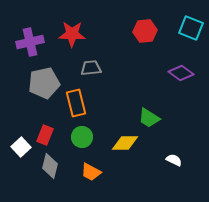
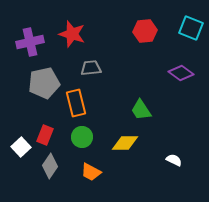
red star: rotated 16 degrees clockwise
green trapezoid: moved 8 px left, 8 px up; rotated 25 degrees clockwise
gray diamond: rotated 20 degrees clockwise
